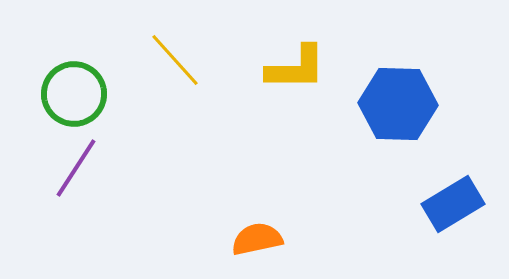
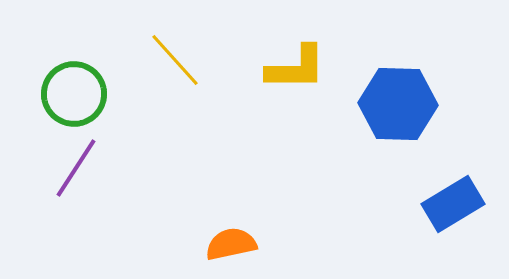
orange semicircle: moved 26 px left, 5 px down
